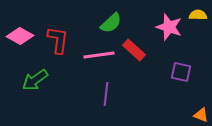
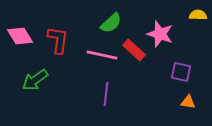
pink star: moved 9 px left, 7 px down
pink diamond: rotated 28 degrees clockwise
pink line: moved 3 px right; rotated 20 degrees clockwise
orange triangle: moved 13 px left, 13 px up; rotated 14 degrees counterclockwise
